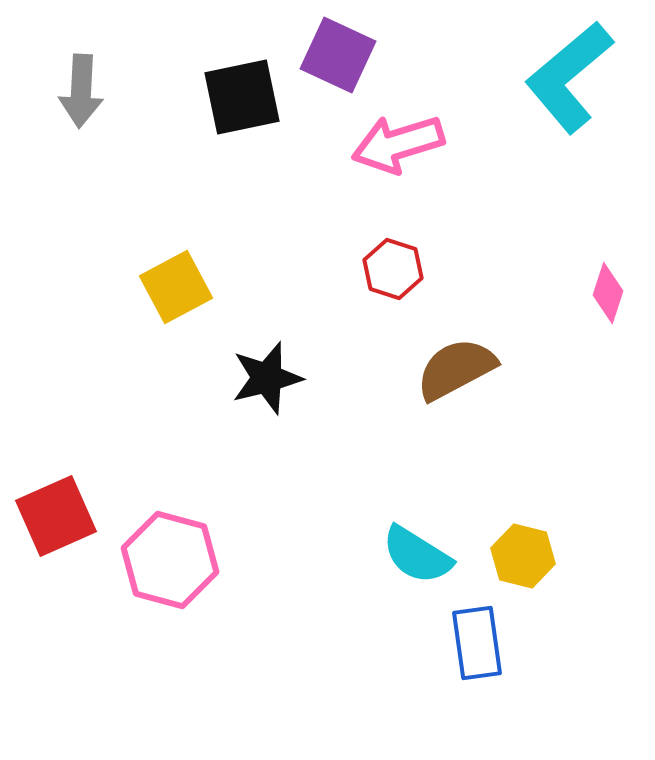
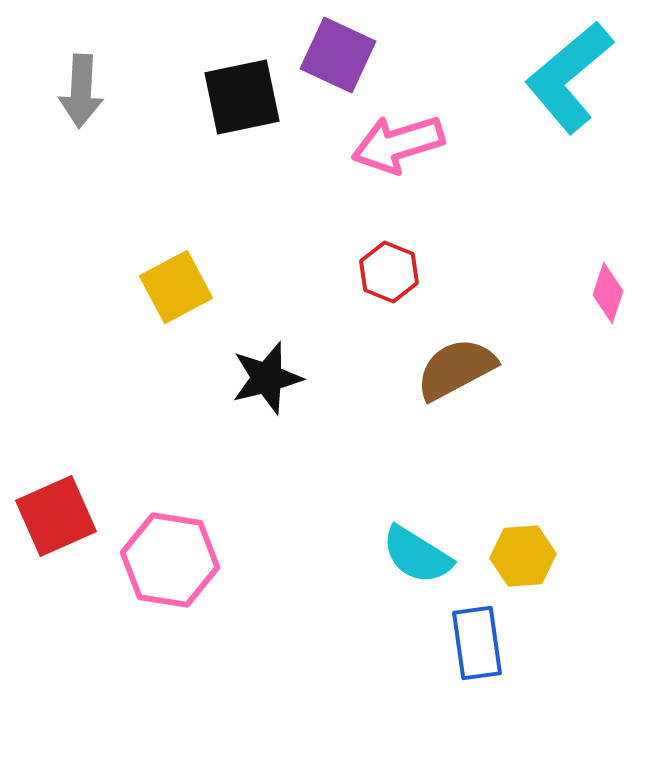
red hexagon: moved 4 px left, 3 px down; rotated 4 degrees clockwise
yellow hexagon: rotated 18 degrees counterclockwise
pink hexagon: rotated 6 degrees counterclockwise
